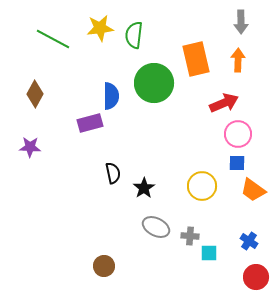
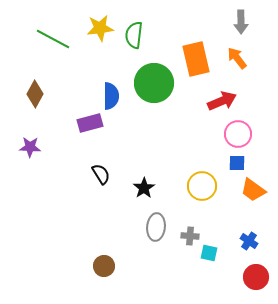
orange arrow: moved 1 px left, 2 px up; rotated 40 degrees counterclockwise
red arrow: moved 2 px left, 2 px up
black semicircle: moved 12 px left, 1 px down; rotated 20 degrees counterclockwise
gray ellipse: rotated 68 degrees clockwise
cyan square: rotated 12 degrees clockwise
